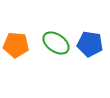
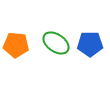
blue pentagon: rotated 10 degrees counterclockwise
